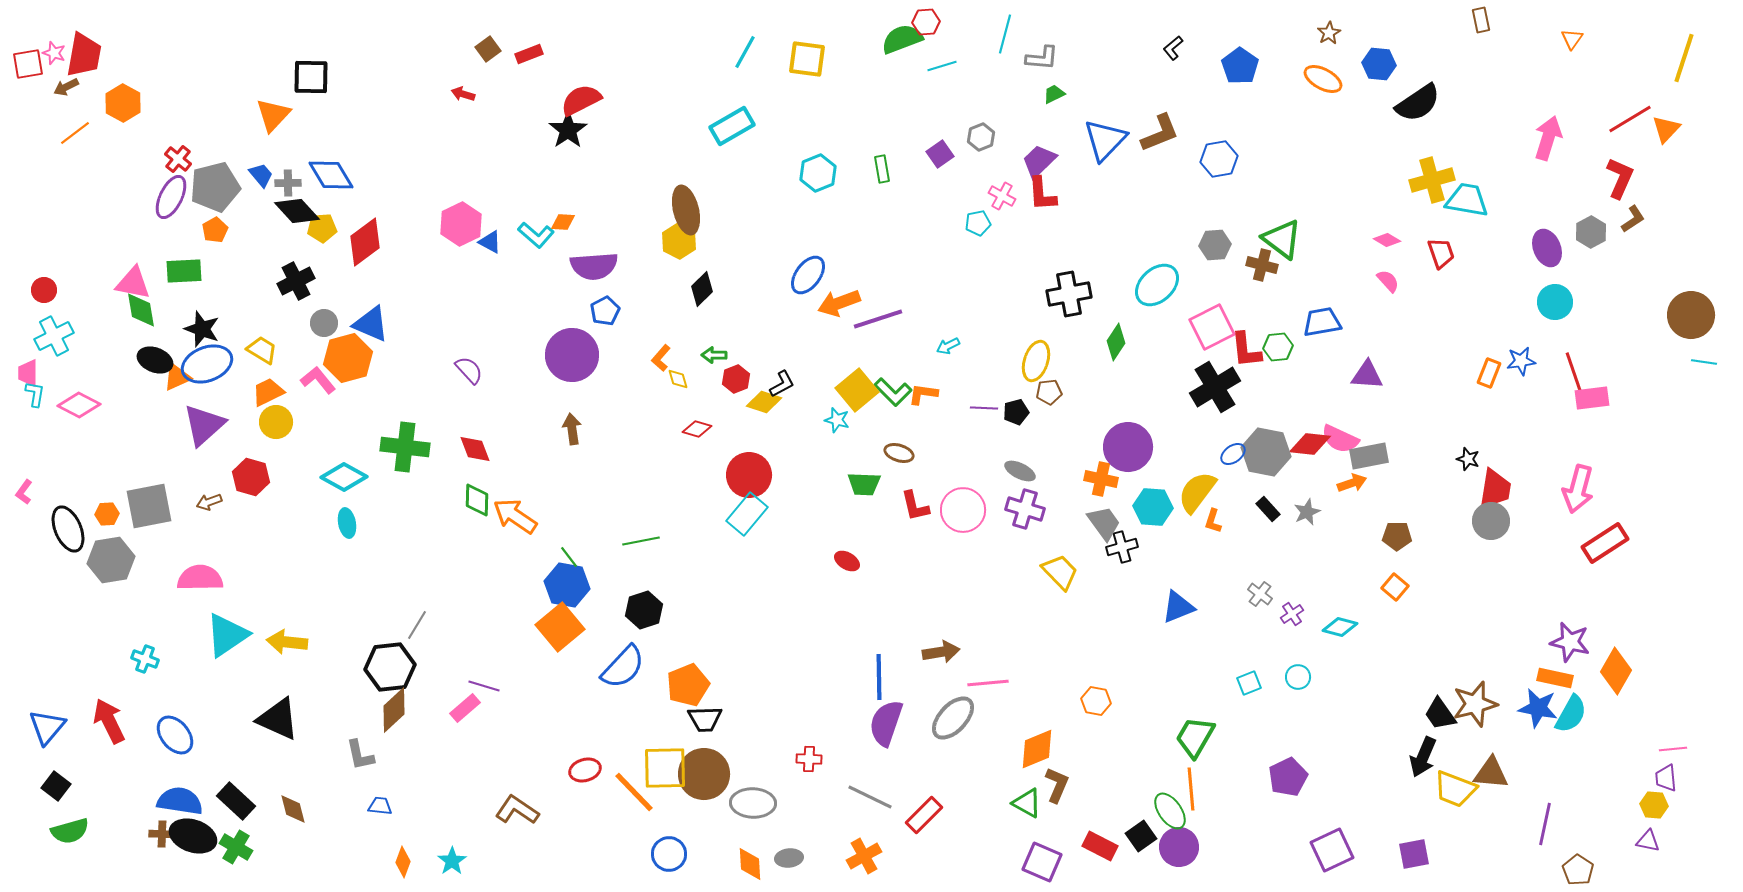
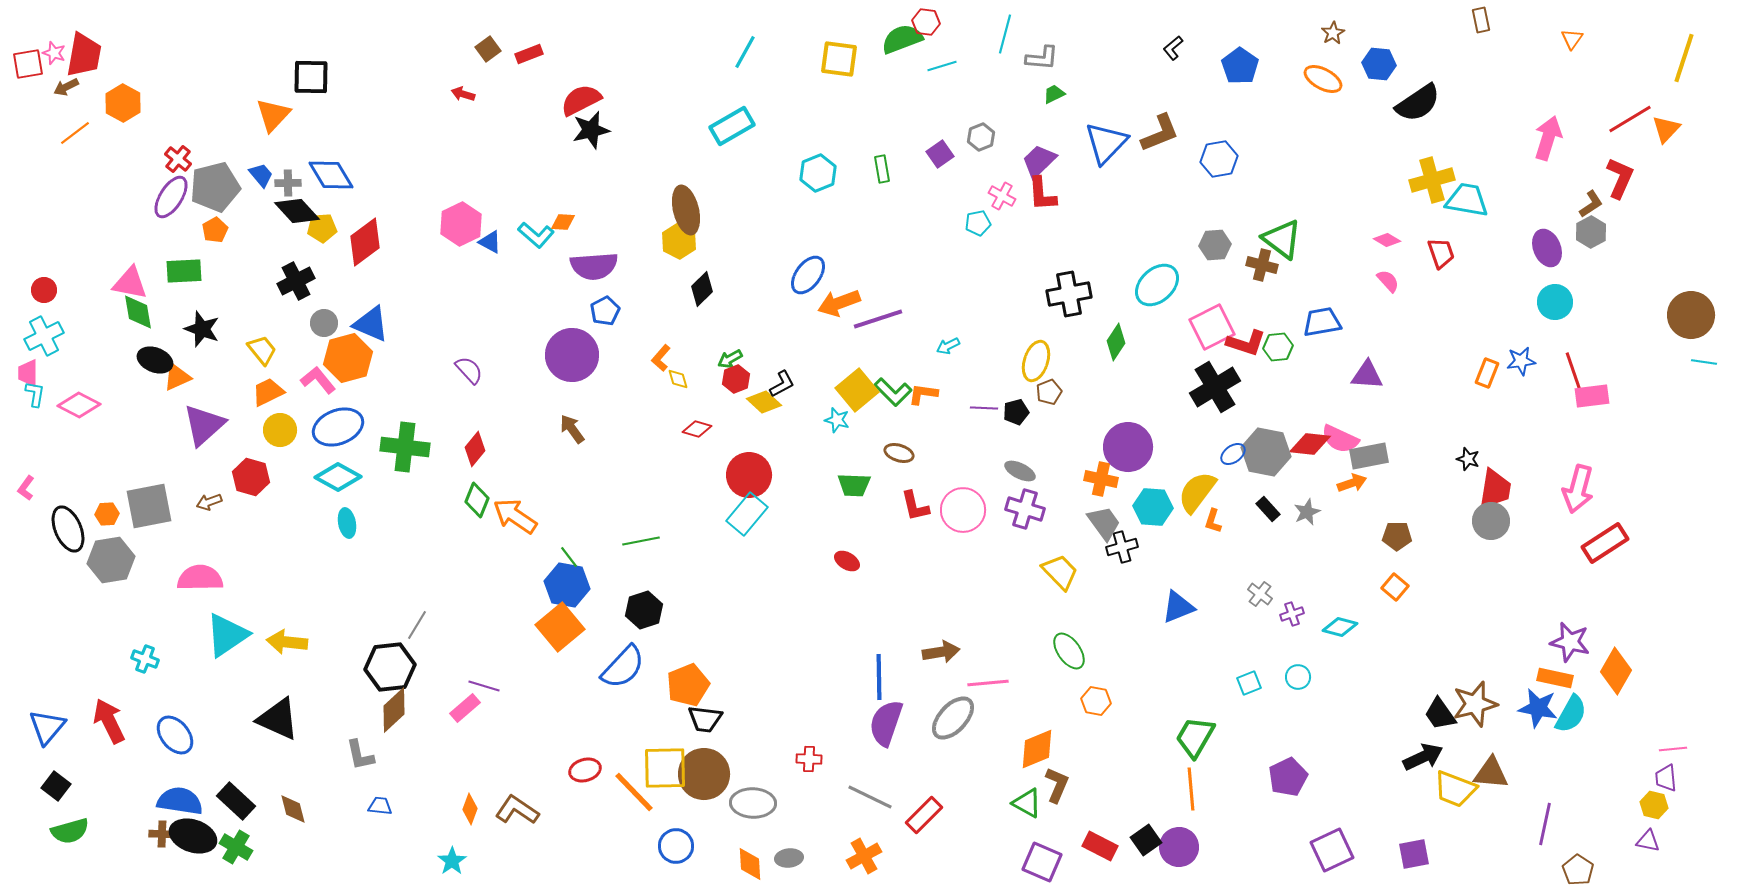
red hexagon at (926, 22): rotated 12 degrees clockwise
brown star at (1329, 33): moved 4 px right
yellow square at (807, 59): moved 32 px right
black star at (568, 130): moved 23 px right; rotated 21 degrees clockwise
blue triangle at (1105, 140): moved 1 px right, 3 px down
purple ellipse at (171, 197): rotated 6 degrees clockwise
brown L-shape at (1633, 219): moved 42 px left, 15 px up
pink triangle at (133, 283): moved 3 px left
green diamond at (141, 310): moved 3 px left, 2 px down
cyan cross at (54, 336): moved 10 px left
yellow trapezoid at (262, 350): rotated 20 degrees clockwise
red L-shape at (1246, 350): moved 7 px up; rotated 66 degrees counterclockwise
green arrow at (714, 355): moved 16 px right, 4 px down; rotated 30 degrees counterclockwise
blue ellipse at (207, 364): moved 131 px right, 63 px down
orange rectangle at (1489, 373): moved 2 px left
brown pentagon at (1049, 392): rotated 15 degrees counterclockwise
pink rectangle at (1592, 398): moved 2 px up
yellow diamond at (764, 402): rotated 24 degrees clockwise
yellow circle at (276, 422): moved 4 px right, 8 px down
brown arrow at (572, 429): rotated 28 degrees counterclockwise
red diamond at (475, 449): rotated 60 degrees clockwise
cyan diamond at (344, 477): moved 6 px left
green trapezoid at (864, 484): moved 10 px left, 1 px down
pink L-shape at (24, 492): moved 2 px right, 4 px up
green diamond at (477, 500): rotated 20 degrees clockwise
purple cross at (1292, 614): rotated 15 degrees clockwise
black trapezoid at (705, 719): rotated 9 degrees clockwise
black arrow at (1423, 757): rotated 138 degrees counterclockwise
yellow hexagon at (1654, 805): rotated 8 degrees clockwise
green ellipse at (1170, 811): moved 101 px left, 160 px up
black square at (1141, 836): moved 5 px right, 4 px down
blue circle at (669, 854): moved 7 px right, 8 px up
orange diamond at (403, 862): moved 67 px right, 53 px up
